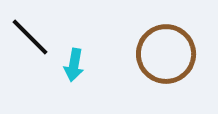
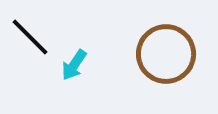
cyan arrow: rotated 24 degrees clockwise
